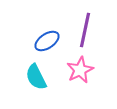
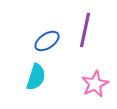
pink star: moved 15 px right, 14 px down
cyan semicircle: rotated 136 degrees counterclockwise
